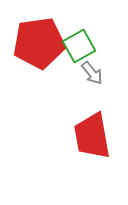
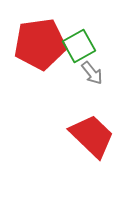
red pentagon: moved 1 px right, 1 px down
red trapezoid: rotated 144 degrees clockwise
